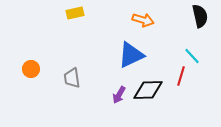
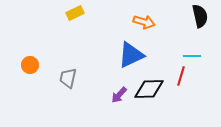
yellow rectangle: rotated 12 degrees counterclockwise
orange arrow: moved 1 px right, 2 px down
cyan line: rotated 48 degrees counterclockwise
orange circle: moved 1 px left, 4 px up
gray trapezoid: moved 4 px left; rotated 20 degrees clockwise
black diamond: moved 1 px right, 1 px up
purple arrow: rotated 12 degrees clockwise
